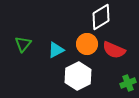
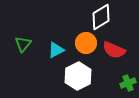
orange circle: moved 1 px left, 1 px up
